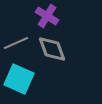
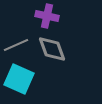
purple cross: rotated 20 degrees counterclockwise
gray line: moved 2 px down
